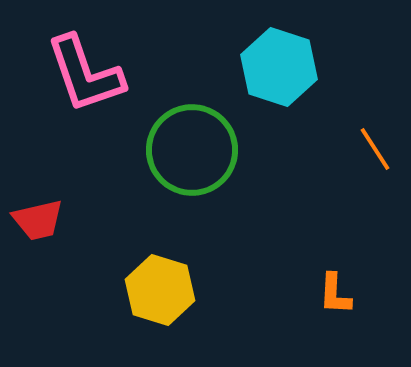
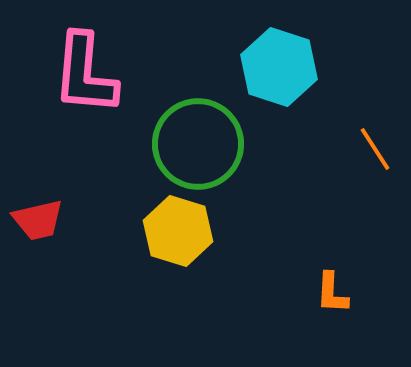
pink L-shape: rotated 24 degrees clockwise
green circle: moved 6 px right, 6 px up
yellow hexagon: moved 18 px right, 59 px up
orange L-shape: moved 3 px left, 1 px up
